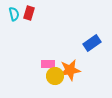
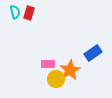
cyan semicircle: moved 1 px right, 2 px up
blue rectangle: moved 1 px right, 10 px down
orange star: rotated 20 degrees counterclockwise
yellow circle: moved 1 px right, 3 px down
